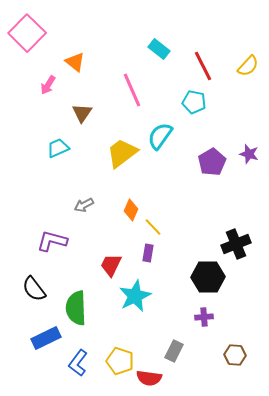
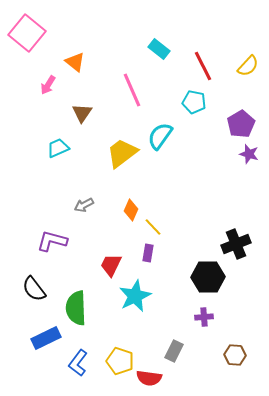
pink square: rotated 6 degrees counterclockwise
purple pentagon: moved 29 px right, 38 px up
